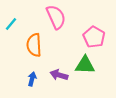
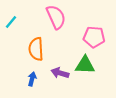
cyan line: moved 2 px up
pink pentagon: rotated 25 degrees counterclockwise
orange semicircle: moved 2 px right, 4 px down
purple arrow: moved 1 px right, 2 px up
